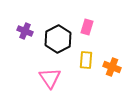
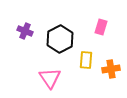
pink rectangle: moved 14 px right
black hexagon: moved 2 px right
orange cross: moved 1 px left, 2 px down; rotated 30 degrees counterclockwise
